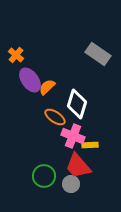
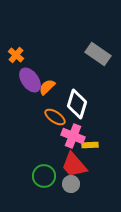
red trapezoid: moved 4 px left, 1 px up
